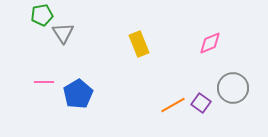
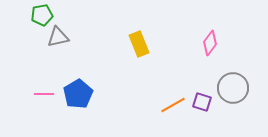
gray triangle: moved 5 px left, 4 px down; rotated 50 degrees clockwise
pink diamond: rotated 30 degrees counterclockwise
pink line: moved 12 px down
purple square: moved 1 px right, 1 px up; rotated 18 degrees counterclockwise
